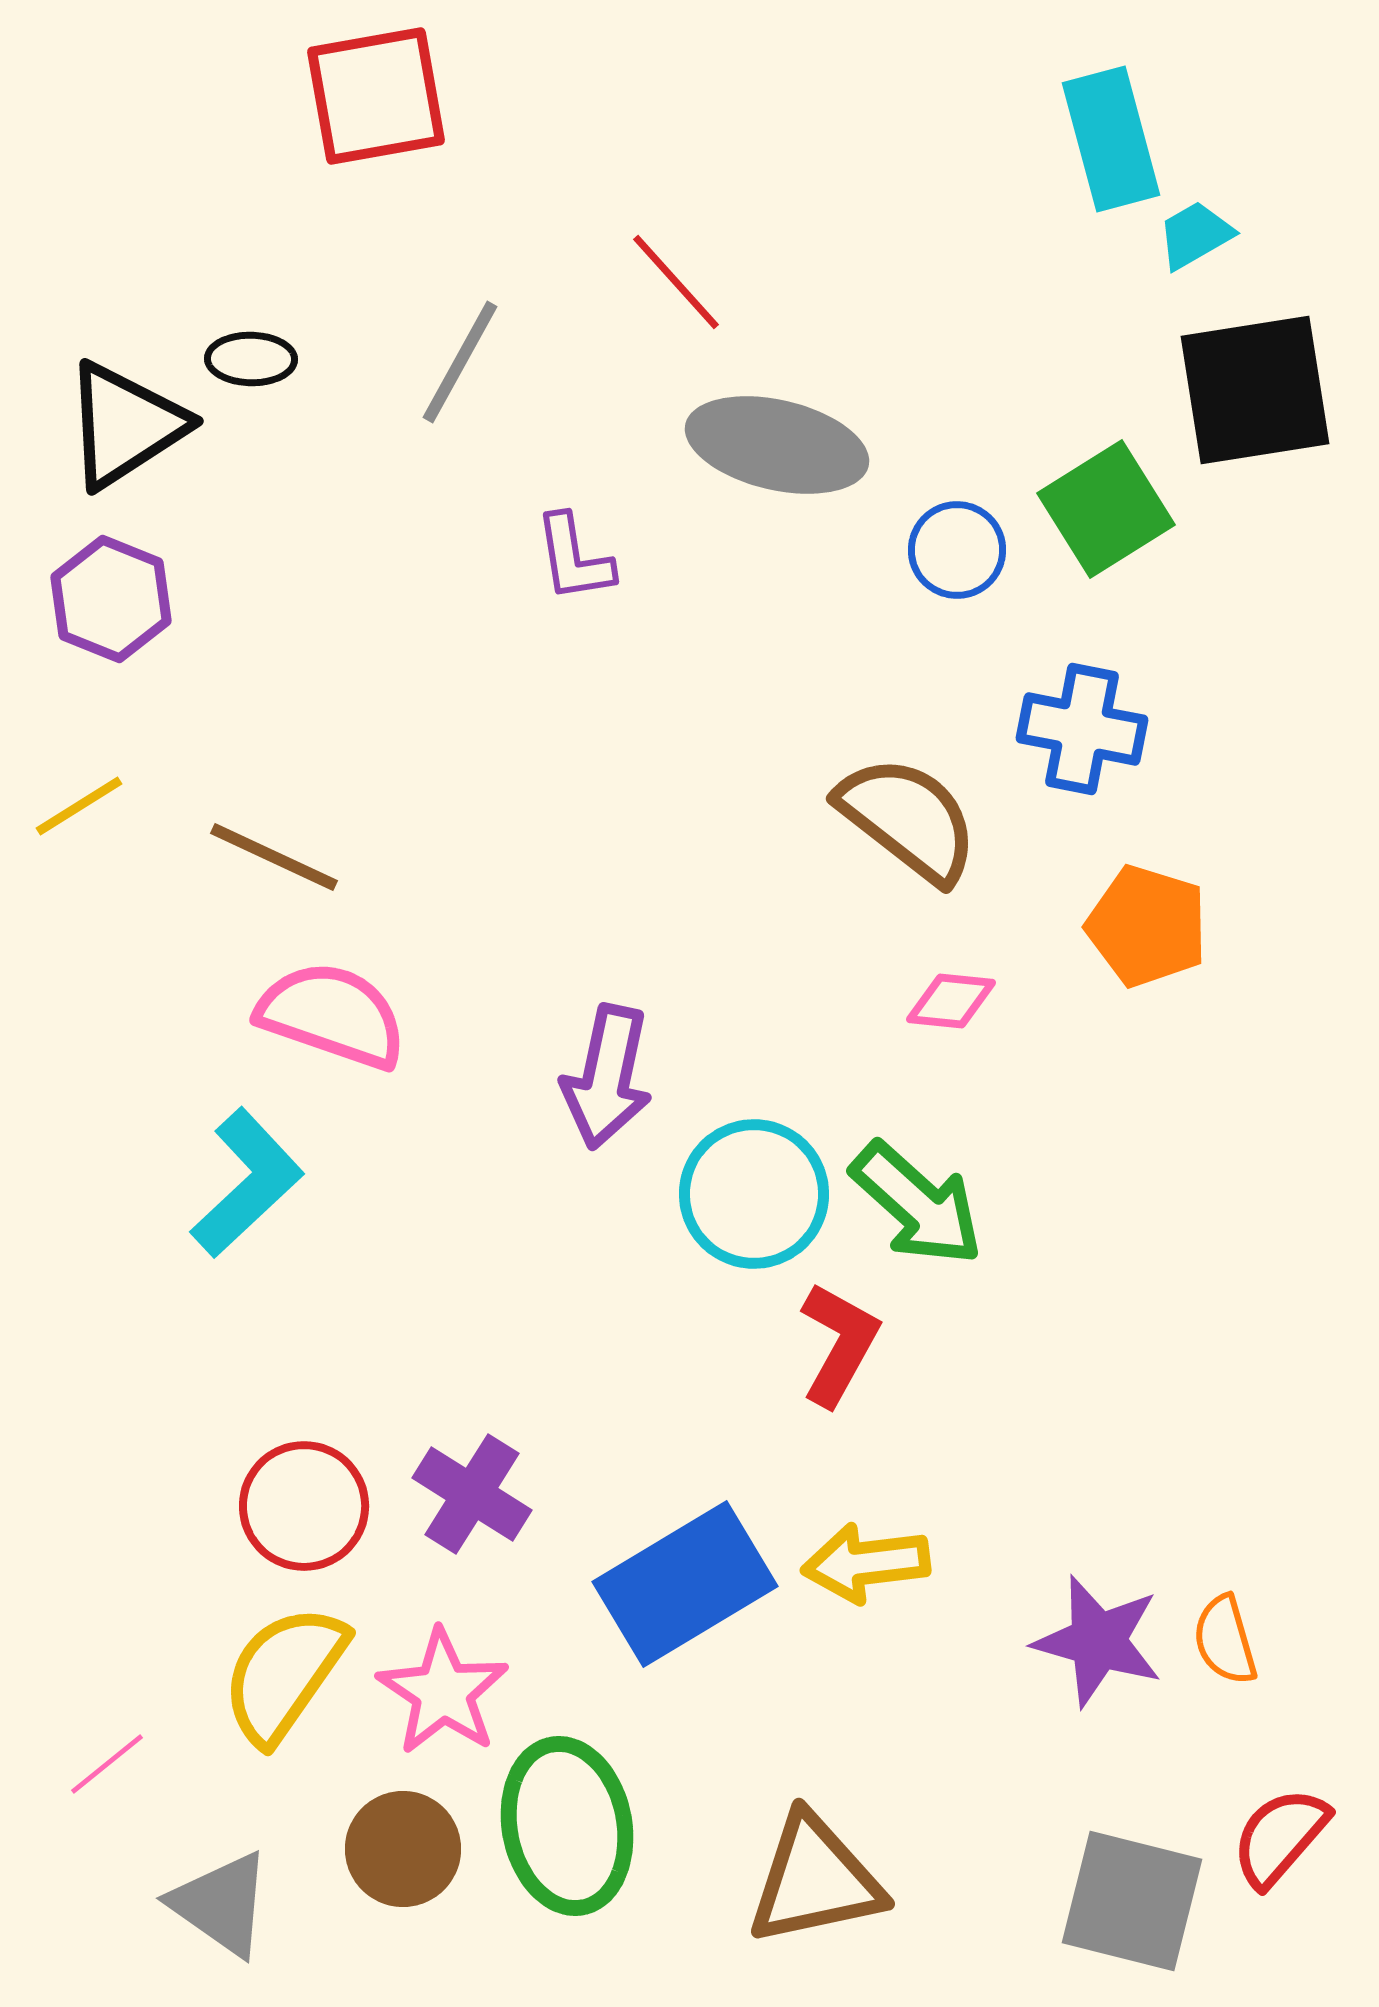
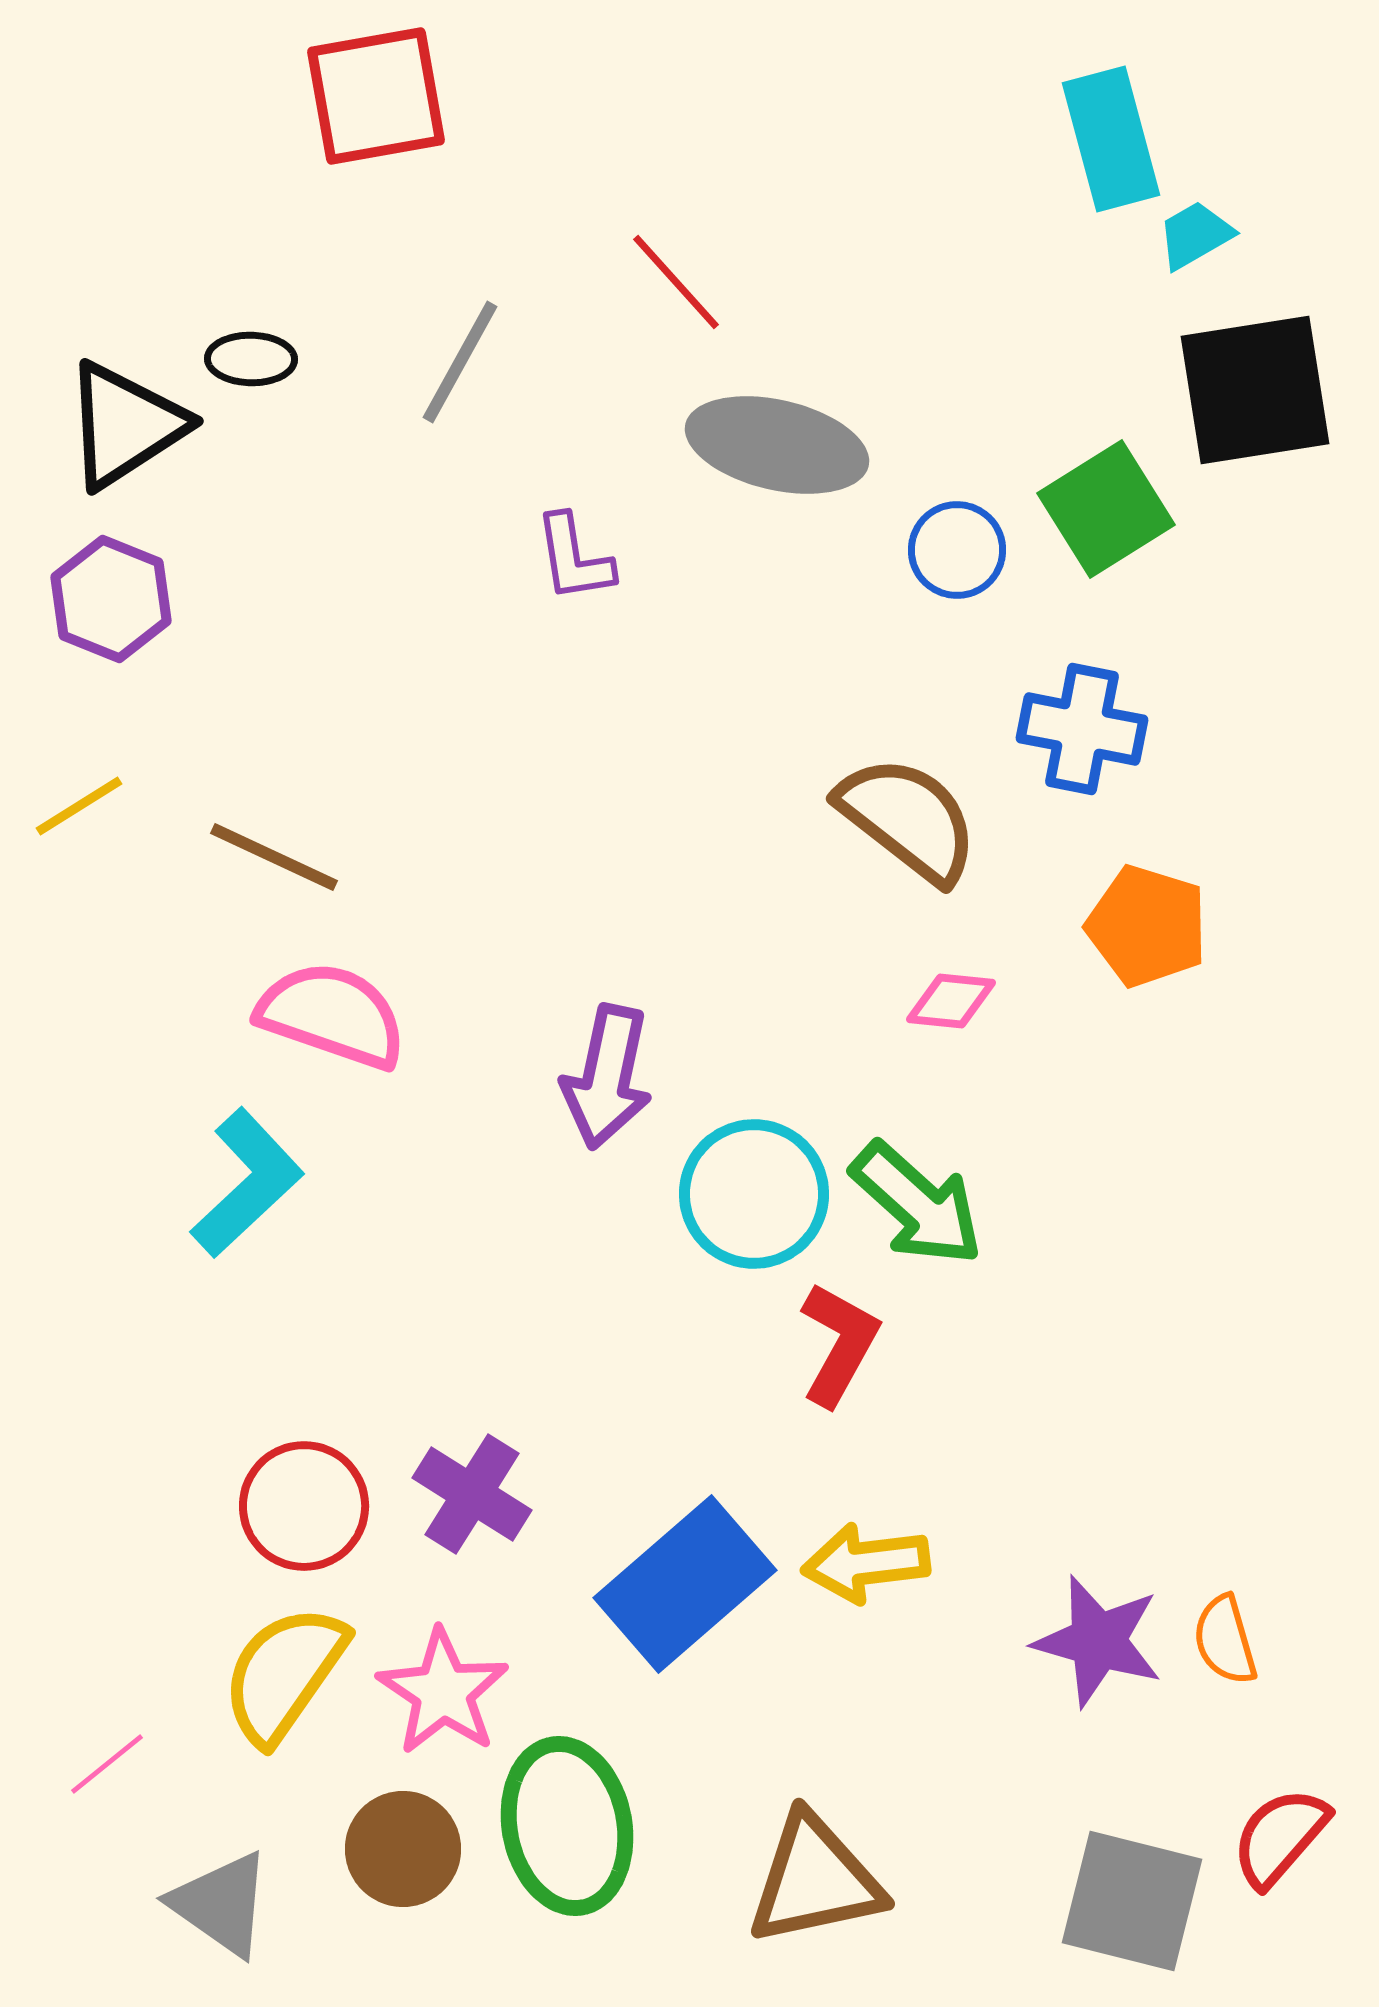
blue rectangle: rotated 10 degrees counterclockwise
